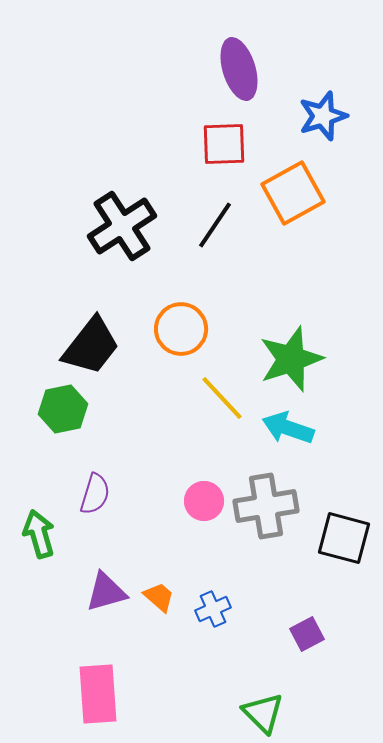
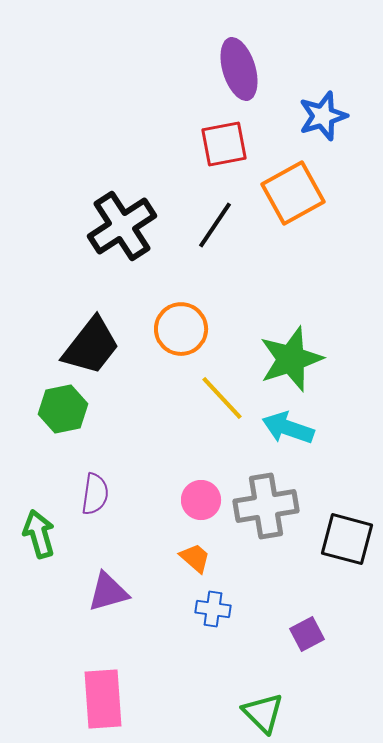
red square: rotated 9 degrees counterclockwise
purple semicircle: rotated 9 degrees counterclockwise
pink circle: moved 3 px left, 1 px up
black square: moved 3 px right, 1 px down
purple triangle: moved 2 px right
orange trapezoid: moved 36 px right, 39 px up
blue cross: rotated 32 degrees clockwise
pink rectangle: moved 5 px right, 5 px down
